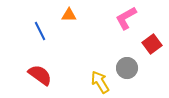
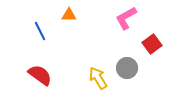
yellow arrow: moved 2 px left, 4 px up
